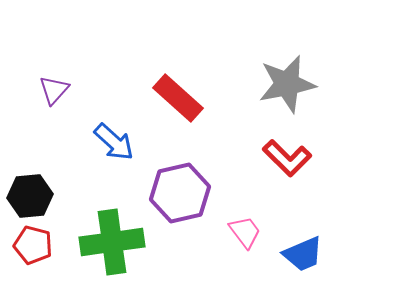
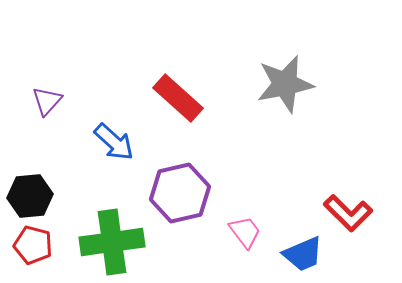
gray star: moved 2 px left
purple triangle: moved 7 px left, 11 px down
red L-shape: moved 61 px right, 55 px down
